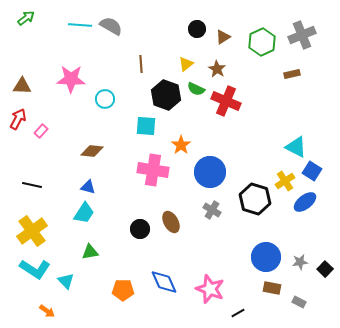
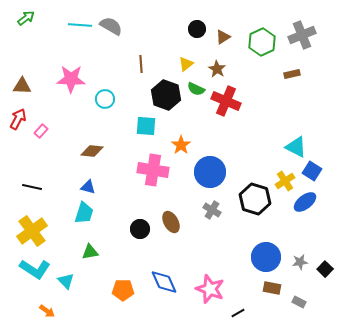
black line at (32, 185): moved 2 px down
cyan trapezoid at (84, 213): rotated 15 degrees counterclockwise
